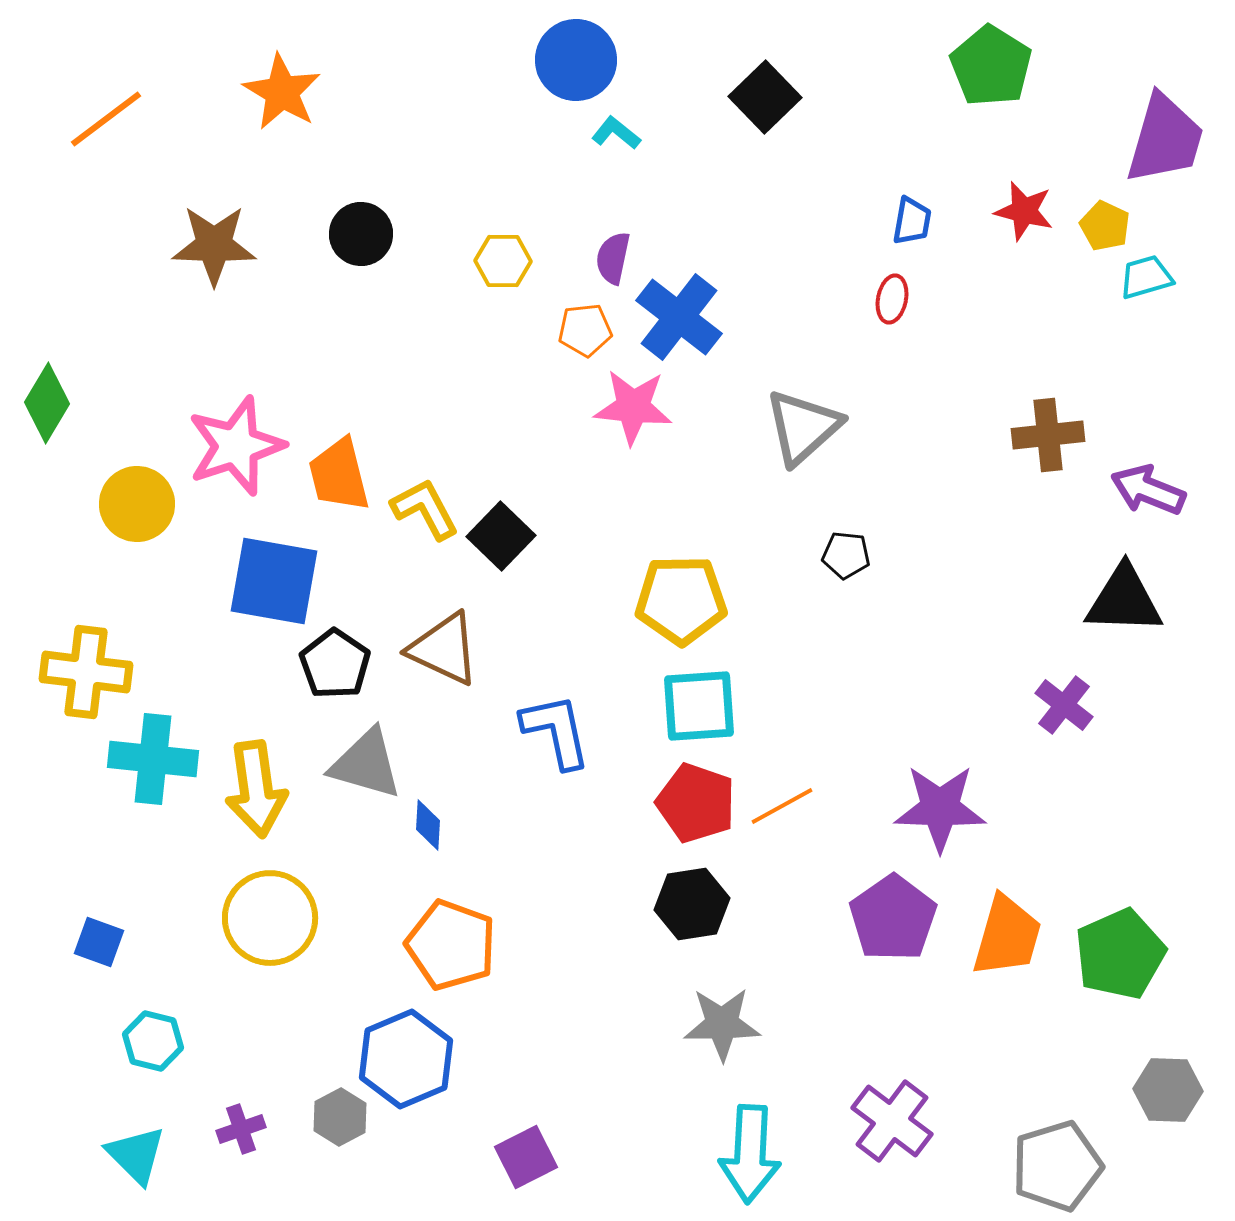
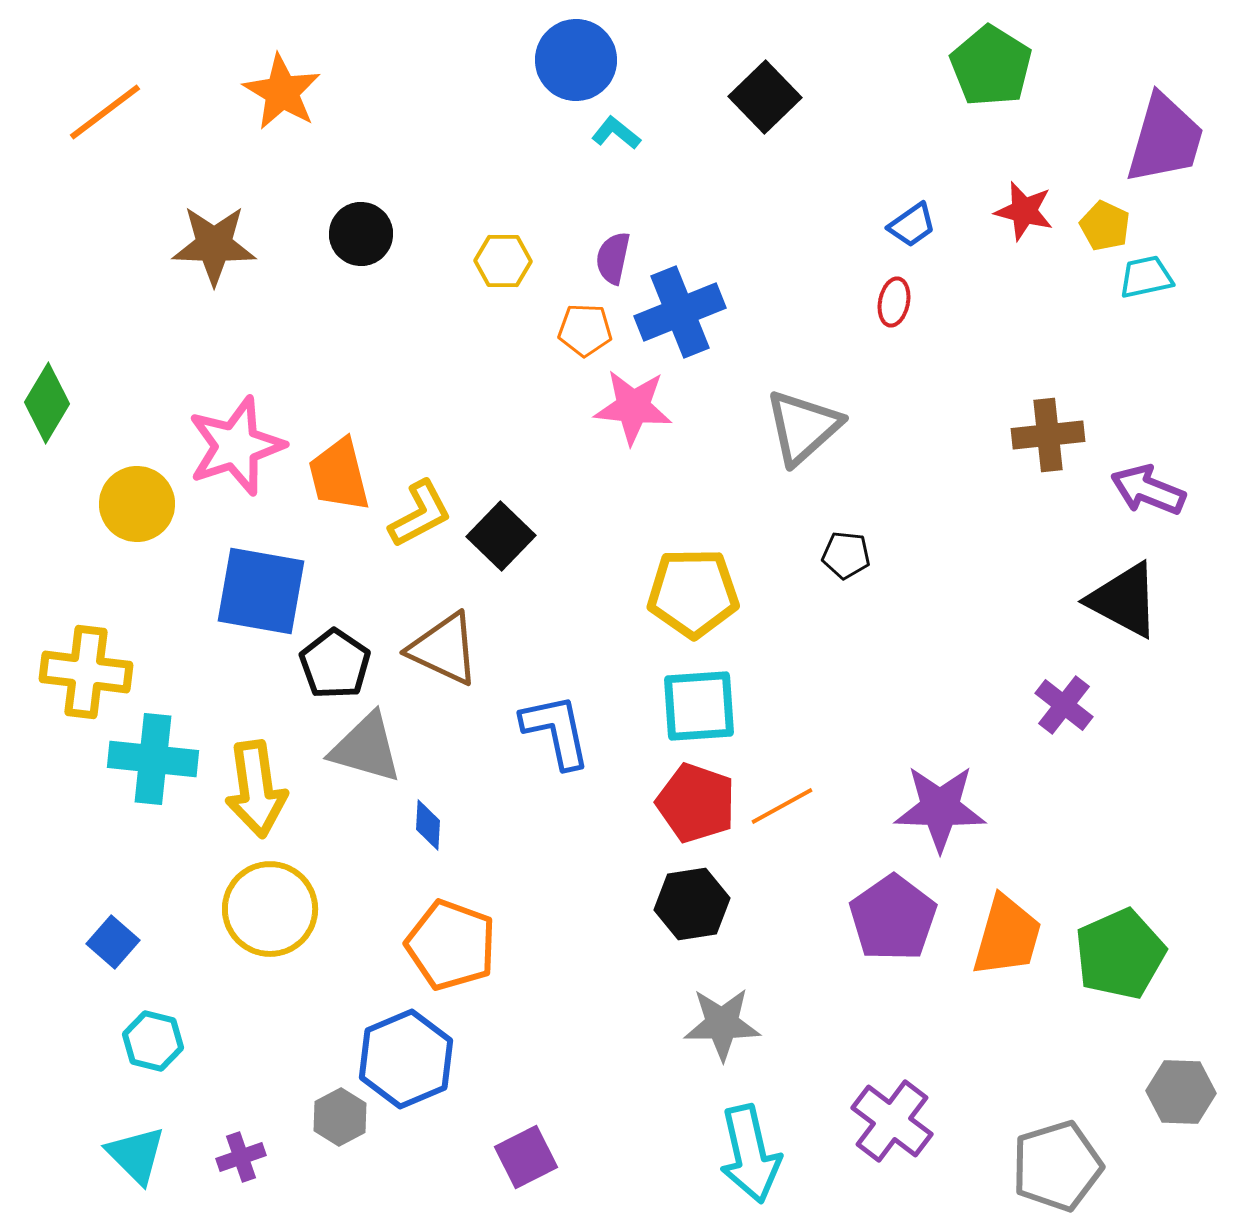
orange line at (106, 119): moved 1 px left, 7 px up
blue trapezoid at (912, 221): moved 4 px down; rotated 45 degrees clockwise
cyan trapezoid at (1146, 277): rotated 4 degrees clockwise
red ellipse at (892, 299): moved 2 px right, 3 px down
blue cross at (679, 317): moved 1 px right, 5 px up; rotated 30 degrees clockwise
orange pentagon at (585, 330): rotated 8 degrees clockwise
yellow L-shape at (425, 509): moved 5 px left, 5 px down; rotated 90 degrees clockwise
blue square at (274, 581): moved 13 px left, 10 px down
yellow pentagon at (681, 600): moved 12 px right, 7 px up
black triangle at (1124, 600): rotated 26 degrees clockwise
gray triangle at (366, 764): moved 16 px up
yellow circle at (270, 918): moved 9 px up
blue square at (99, 942): moved 14 px right; rotated 21 degrees clockwise
gray hexagon at (1168, 1090): moved 13 px right, 2 px down
purple cross at (241, 1129): moved 28 px down
cyan arrow at (750, 1154): rotated 16 degrees counterclockwise
